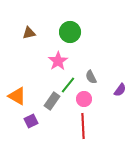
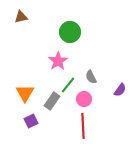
brown triangle: moved 8 px left, 16 px up
orange triangle: moved 8 px right, 3 px up; rotated 30 degrees clockwise
